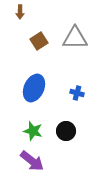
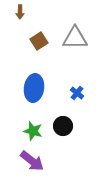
blue ellipse: rotated 16 degrees counterclockwise
blue cross: rotated 24 degrees clockwise
black circle: moved 3 px left, 5 px up
